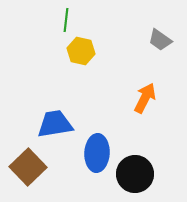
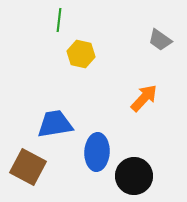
green line: moved 7 px left
yellow hexagon: moved 3 px down
orange arrow: moved 1 px left; rotated 16 degrees clockwise
blue ellipse: moved 1 px up
brown square: rotated 18 degrees counterclockwise
black circle: moved 1 px left, 2 px down
